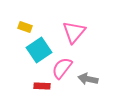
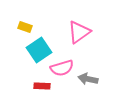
pink triangle: moved 5 px right; rotated 15 degrees clockwise
pink semicircle: rotated 145 degrees counterclockwise
